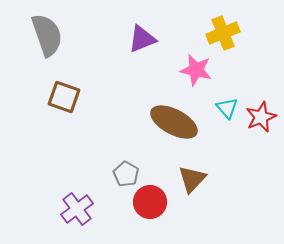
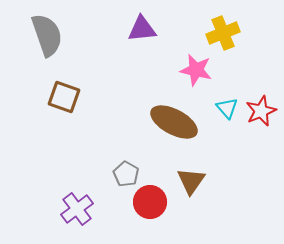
purple triangle: moved 10 px up; rotated 16 degrees clockwise
red star: moved 6 px up
brown triangle: moved 1 px left, 2 px down; rotated 8 degrees counterclockwise
